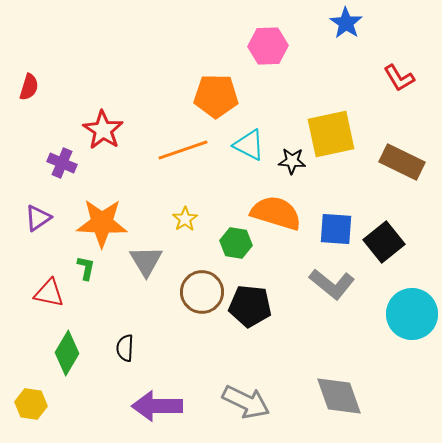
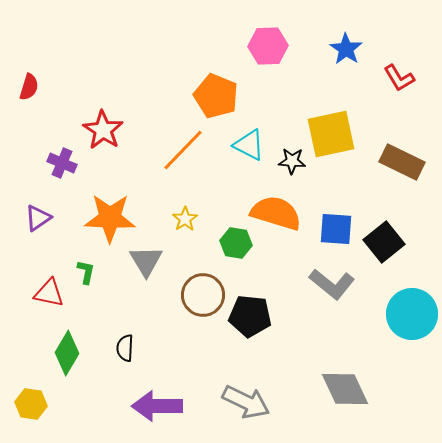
blue star: moved 26 px down
orange pentagon: rotated 21 degrees clockwise
orange line: rotated 27 degrees counterclockwise
orange star: moved 8 px right, 5 px up
green L-shape: moved 4 px down
brown circle: moved 1 px right, 3 px down
black pentagon: moved 10 px down
gray diamond: moved 6 px right, 7 px up; rotated 6 degrees counterclockwise
